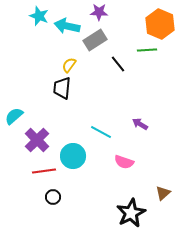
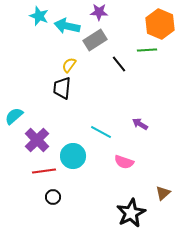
black line: moved 1 px right
